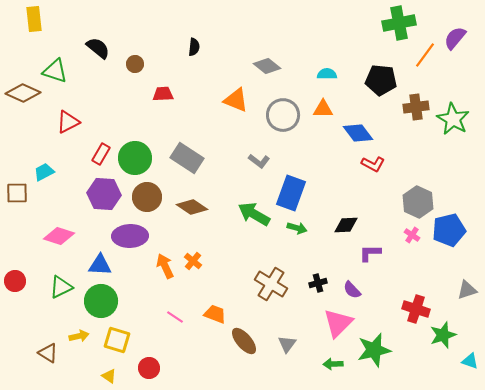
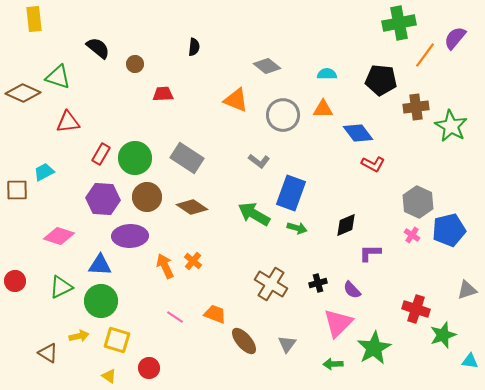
green triangle at (55, 71): moved 3 px right, 6 px down
green star at (453, 119): moved 2 px left, 7 px down
red triangle at (68, 122): rotated 20 degrees clockwise
brown square at (17, 193): moved 3 px up
purple hexagon at (104, 194): moved 1 px left, 5 px down
black diamond at (346, 225): rotated 20 degrees counterclockwise
green star at (374, 350): moved 2 px up; rotated 16 degrees counterclockwise
cyan triangle at (470, 361): rotated 12 degrees counterclockwise
